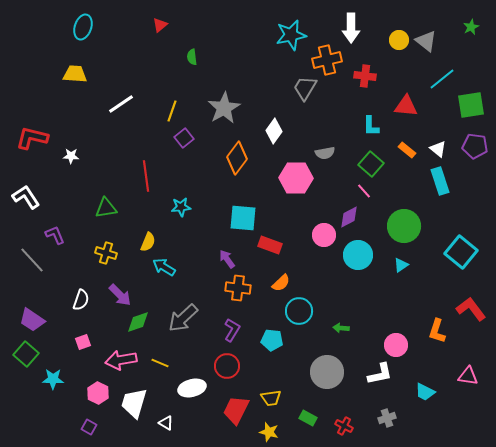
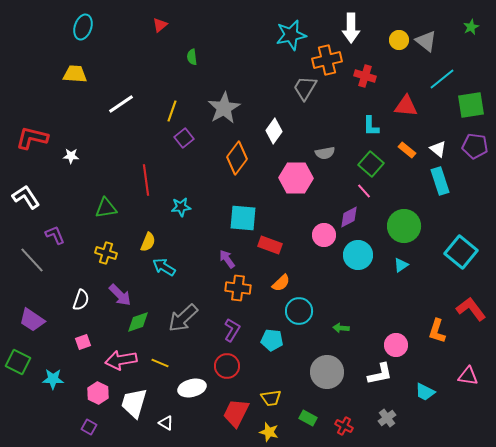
red cross at (365, 76): rotated 10 degrees clockwise
red line at (146, 176): moved 4 px down
green square at (26, 354): moved 8 px left, 8 px down; rotated 15 degrees counterclockwise
red trapezoid at (236, 410): moved 3 px down
gray cross at (387, 418): rotated 18 degrees counterclockwise
